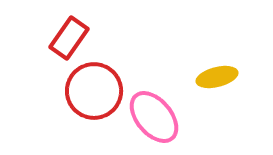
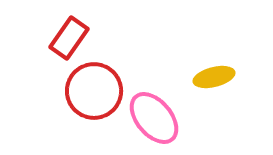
yellow ellipse: moved 3 px left
pink ellipse: moved 1 px down
